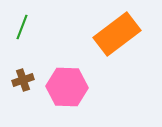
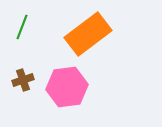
orange rectangle: moved 29 px left
pink hexagon: rotated 9 degrees counterclockwise
